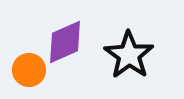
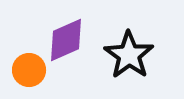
purple diamond: moved 1 px right, 2 px up
